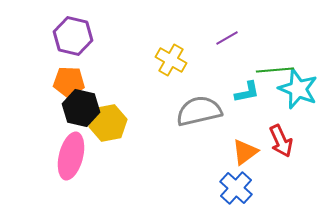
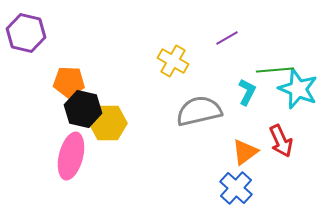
purple hexagon: moved 47 px left, 3 px up
yellow cross: moved 2 px right, 1 px down
cyan L-shape: rotated 52 degrees counterclockwise
black hexagon: moved 2 px right, 1 px down
yellow hexagon: rotated 12 degrees clockwise
